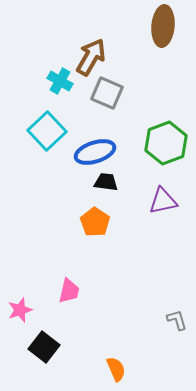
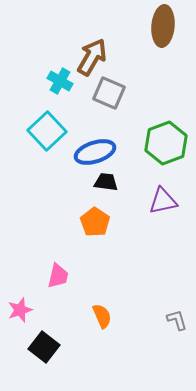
brown arrow: moved 1 px right
gray square: moved 2 px right
pink trapezoid: moved 11 px left, 15 px up
orange semicircle: moved 14 px left, 53 px up
